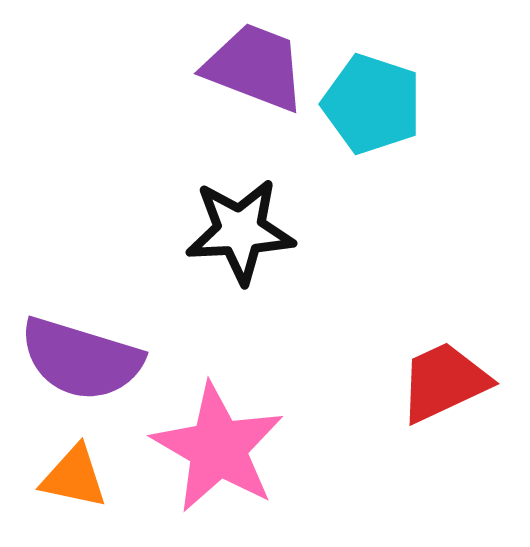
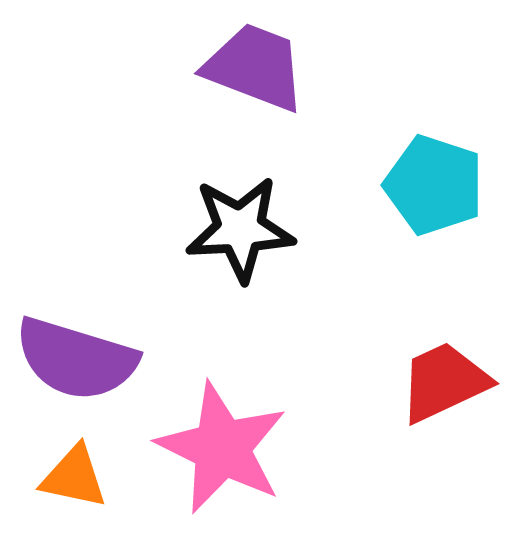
cyan pentagon: moved 62 px right, 81 px down
black star: moved 2 px up
purple semicircle: moved 5 px left
pink star: moved 4 px right; rotated 4 degrees counterclockwise
